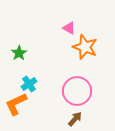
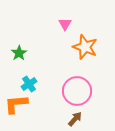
pink triangle: moved 4 px left, 4 px up; rotated 32 degrees clockwise
orange L-shape: rotated 20 degrees clockwise
